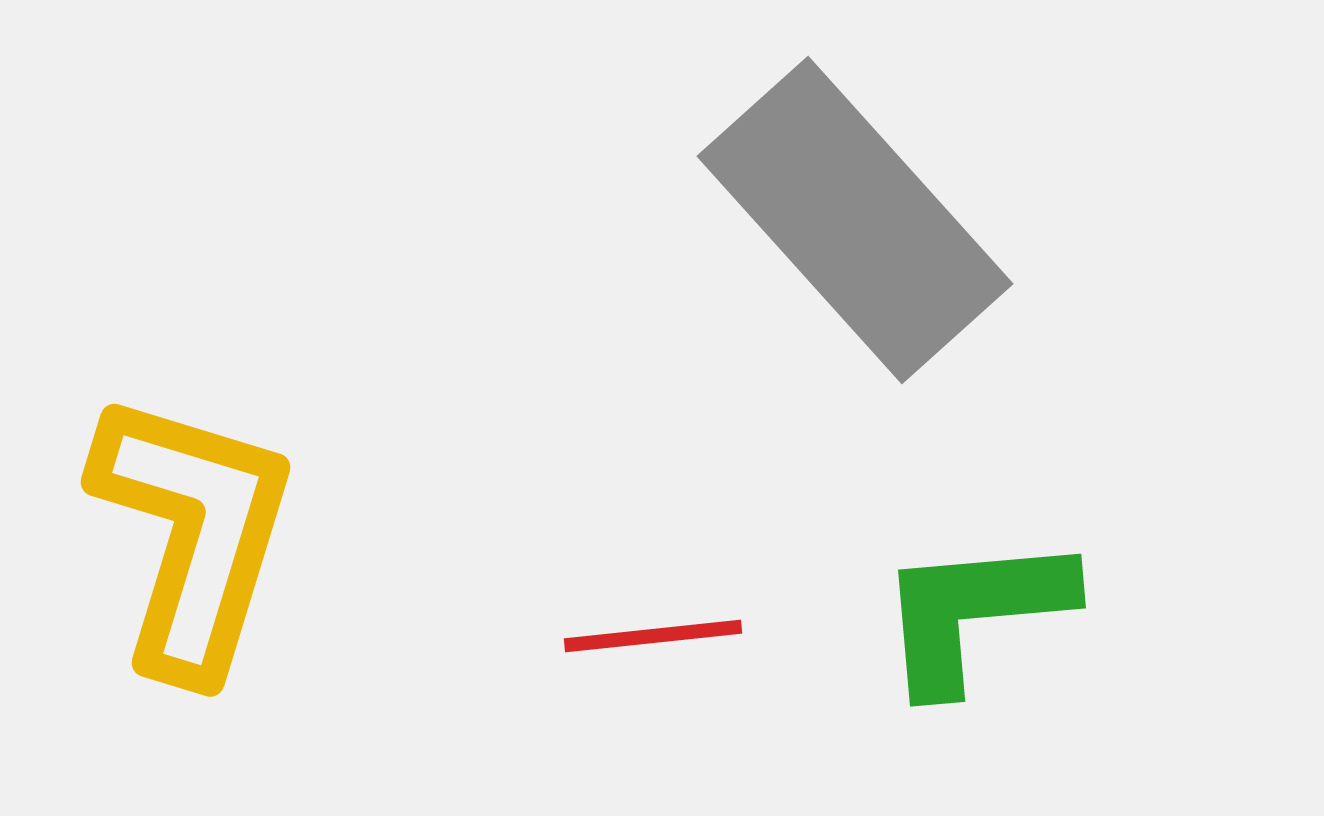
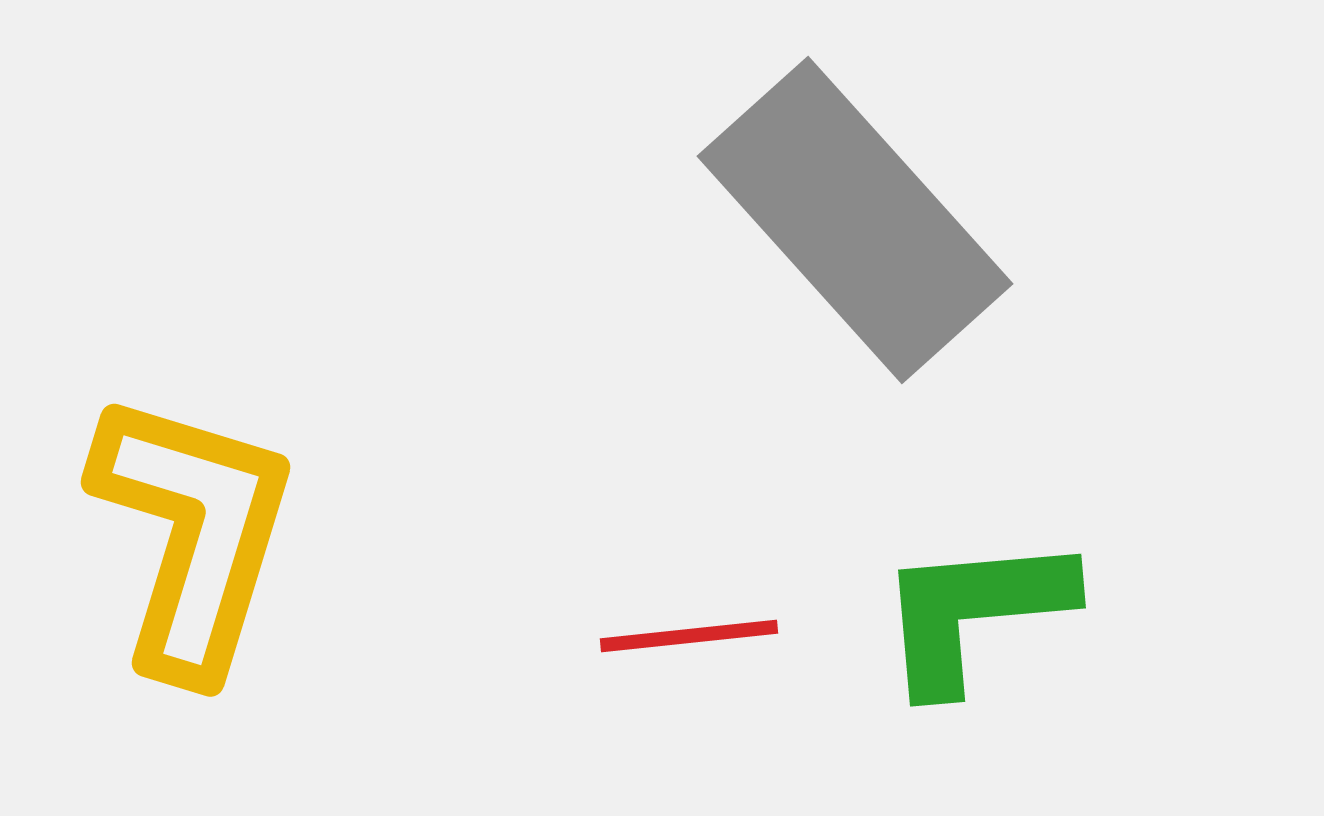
red line: moved 36 px right
